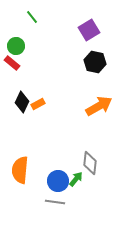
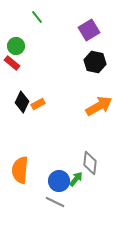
green line: moved 5 px right
blue circle: moved 1 px right
gray line: rotated 18 degrees clockwise
